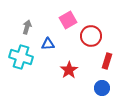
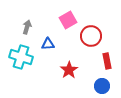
red rectangle: rotated 28 degrees counterclockwise
blue circle: moved 2 px up
